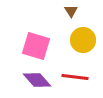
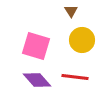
yellow circle: moved 1 px left
